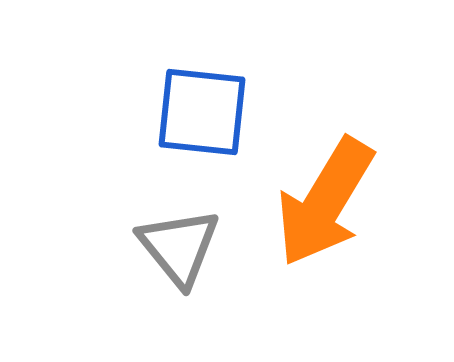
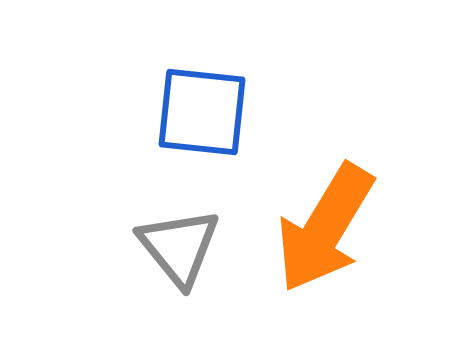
orange arrow: moved 26 px down
